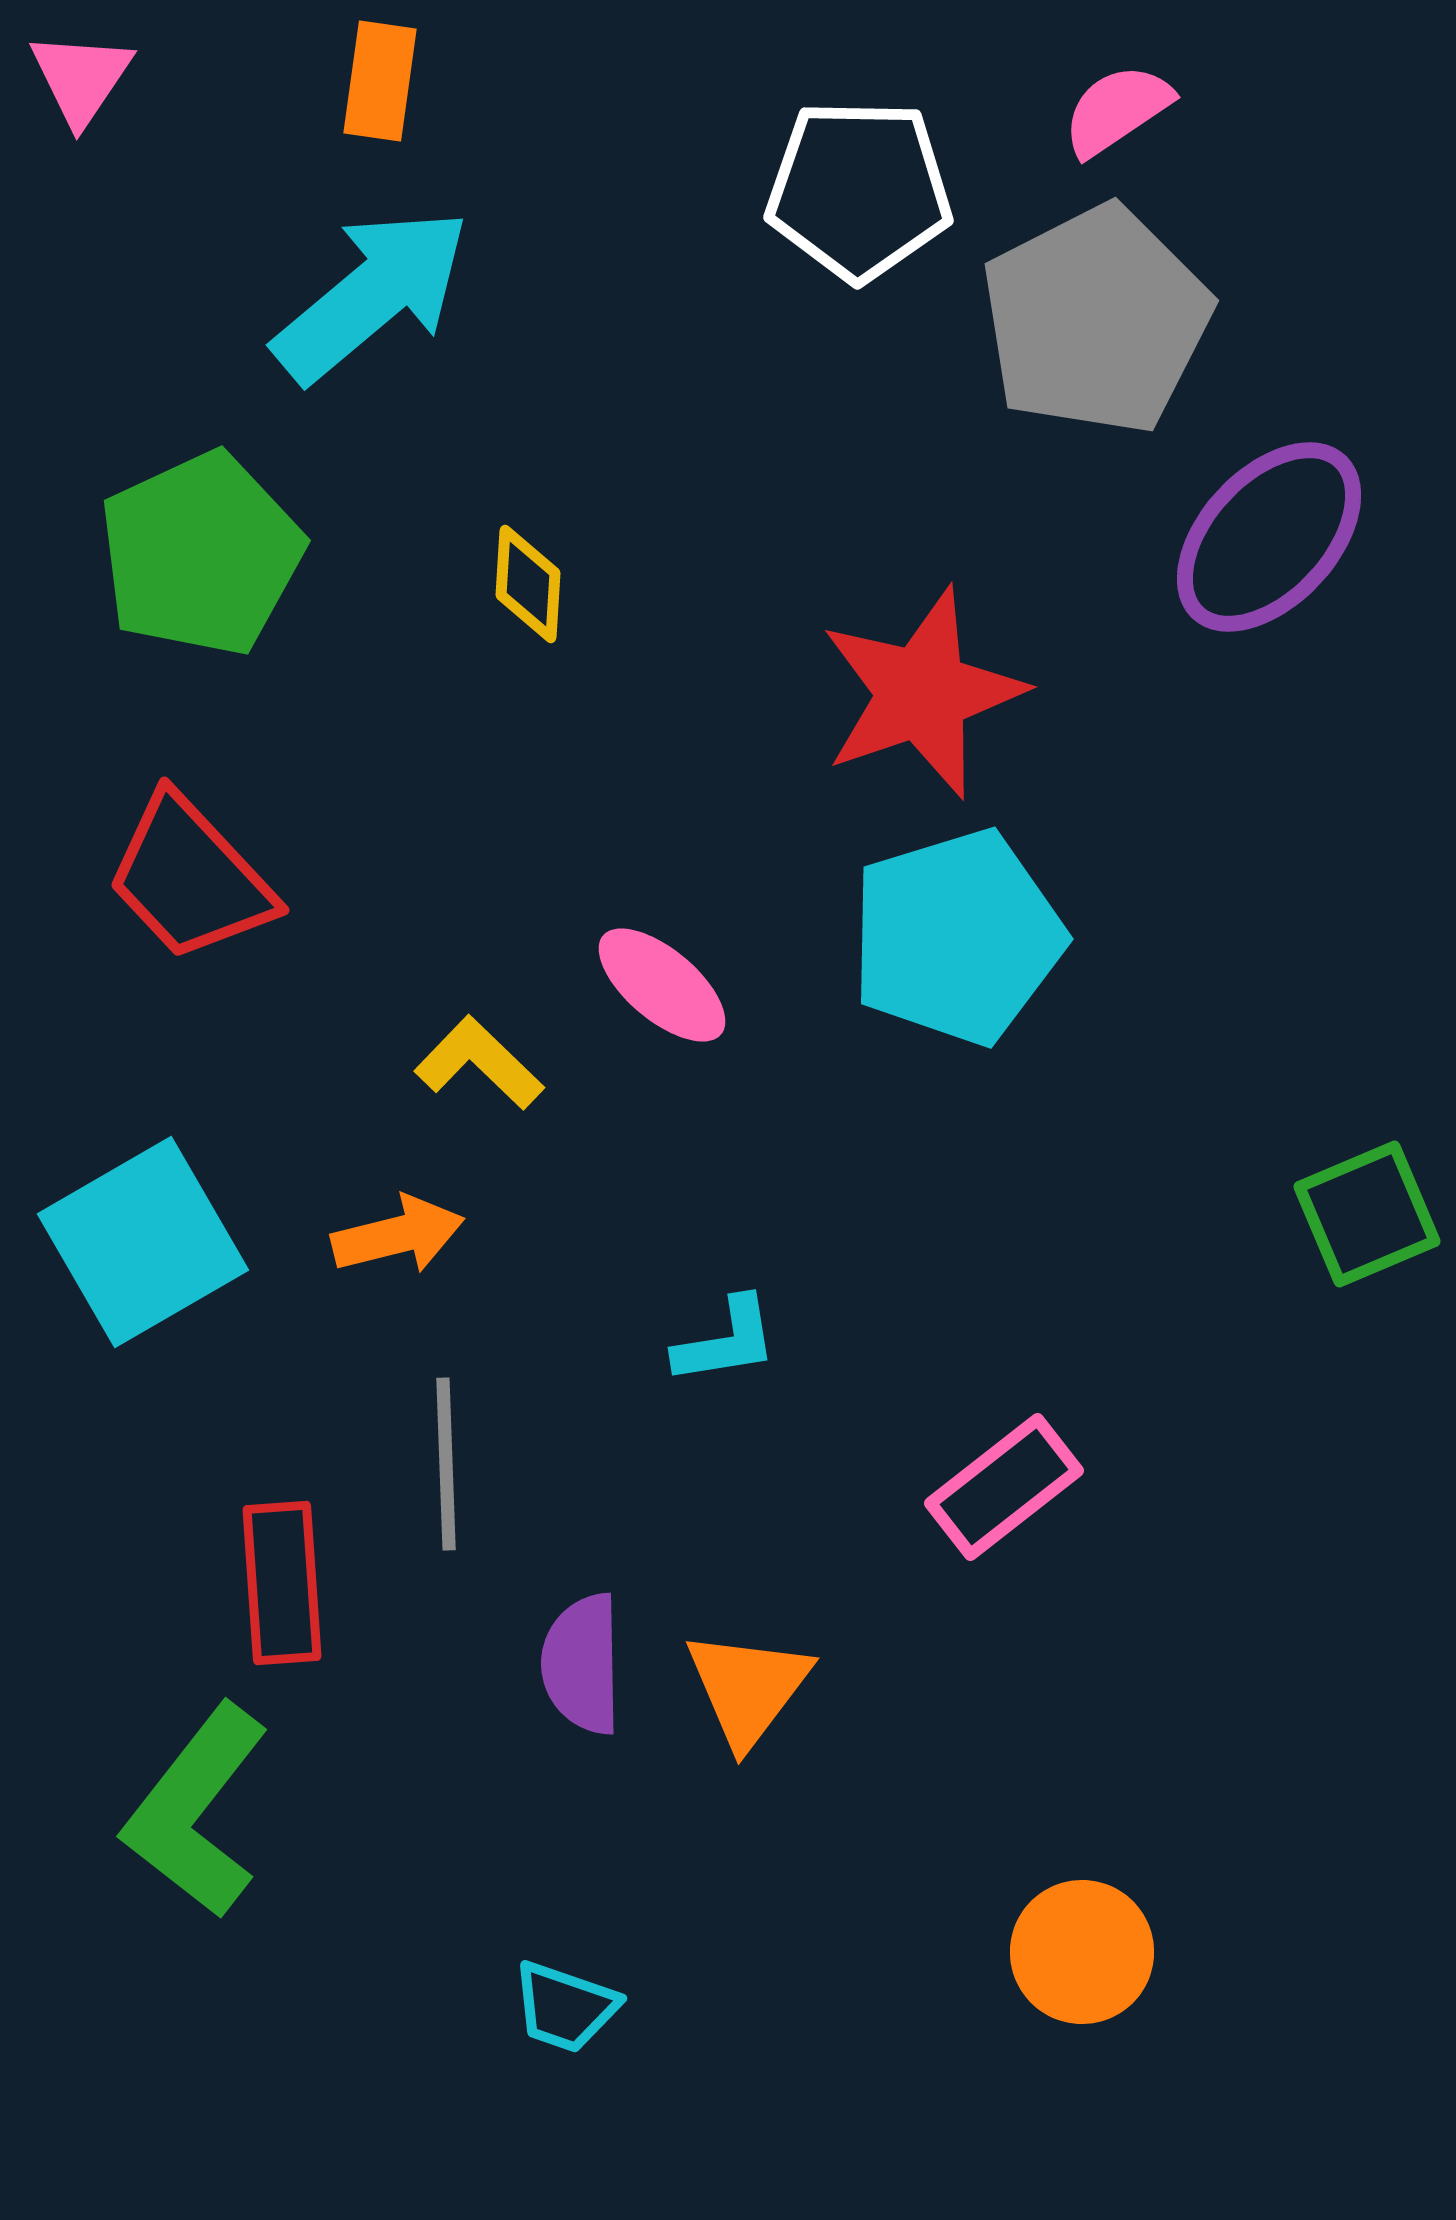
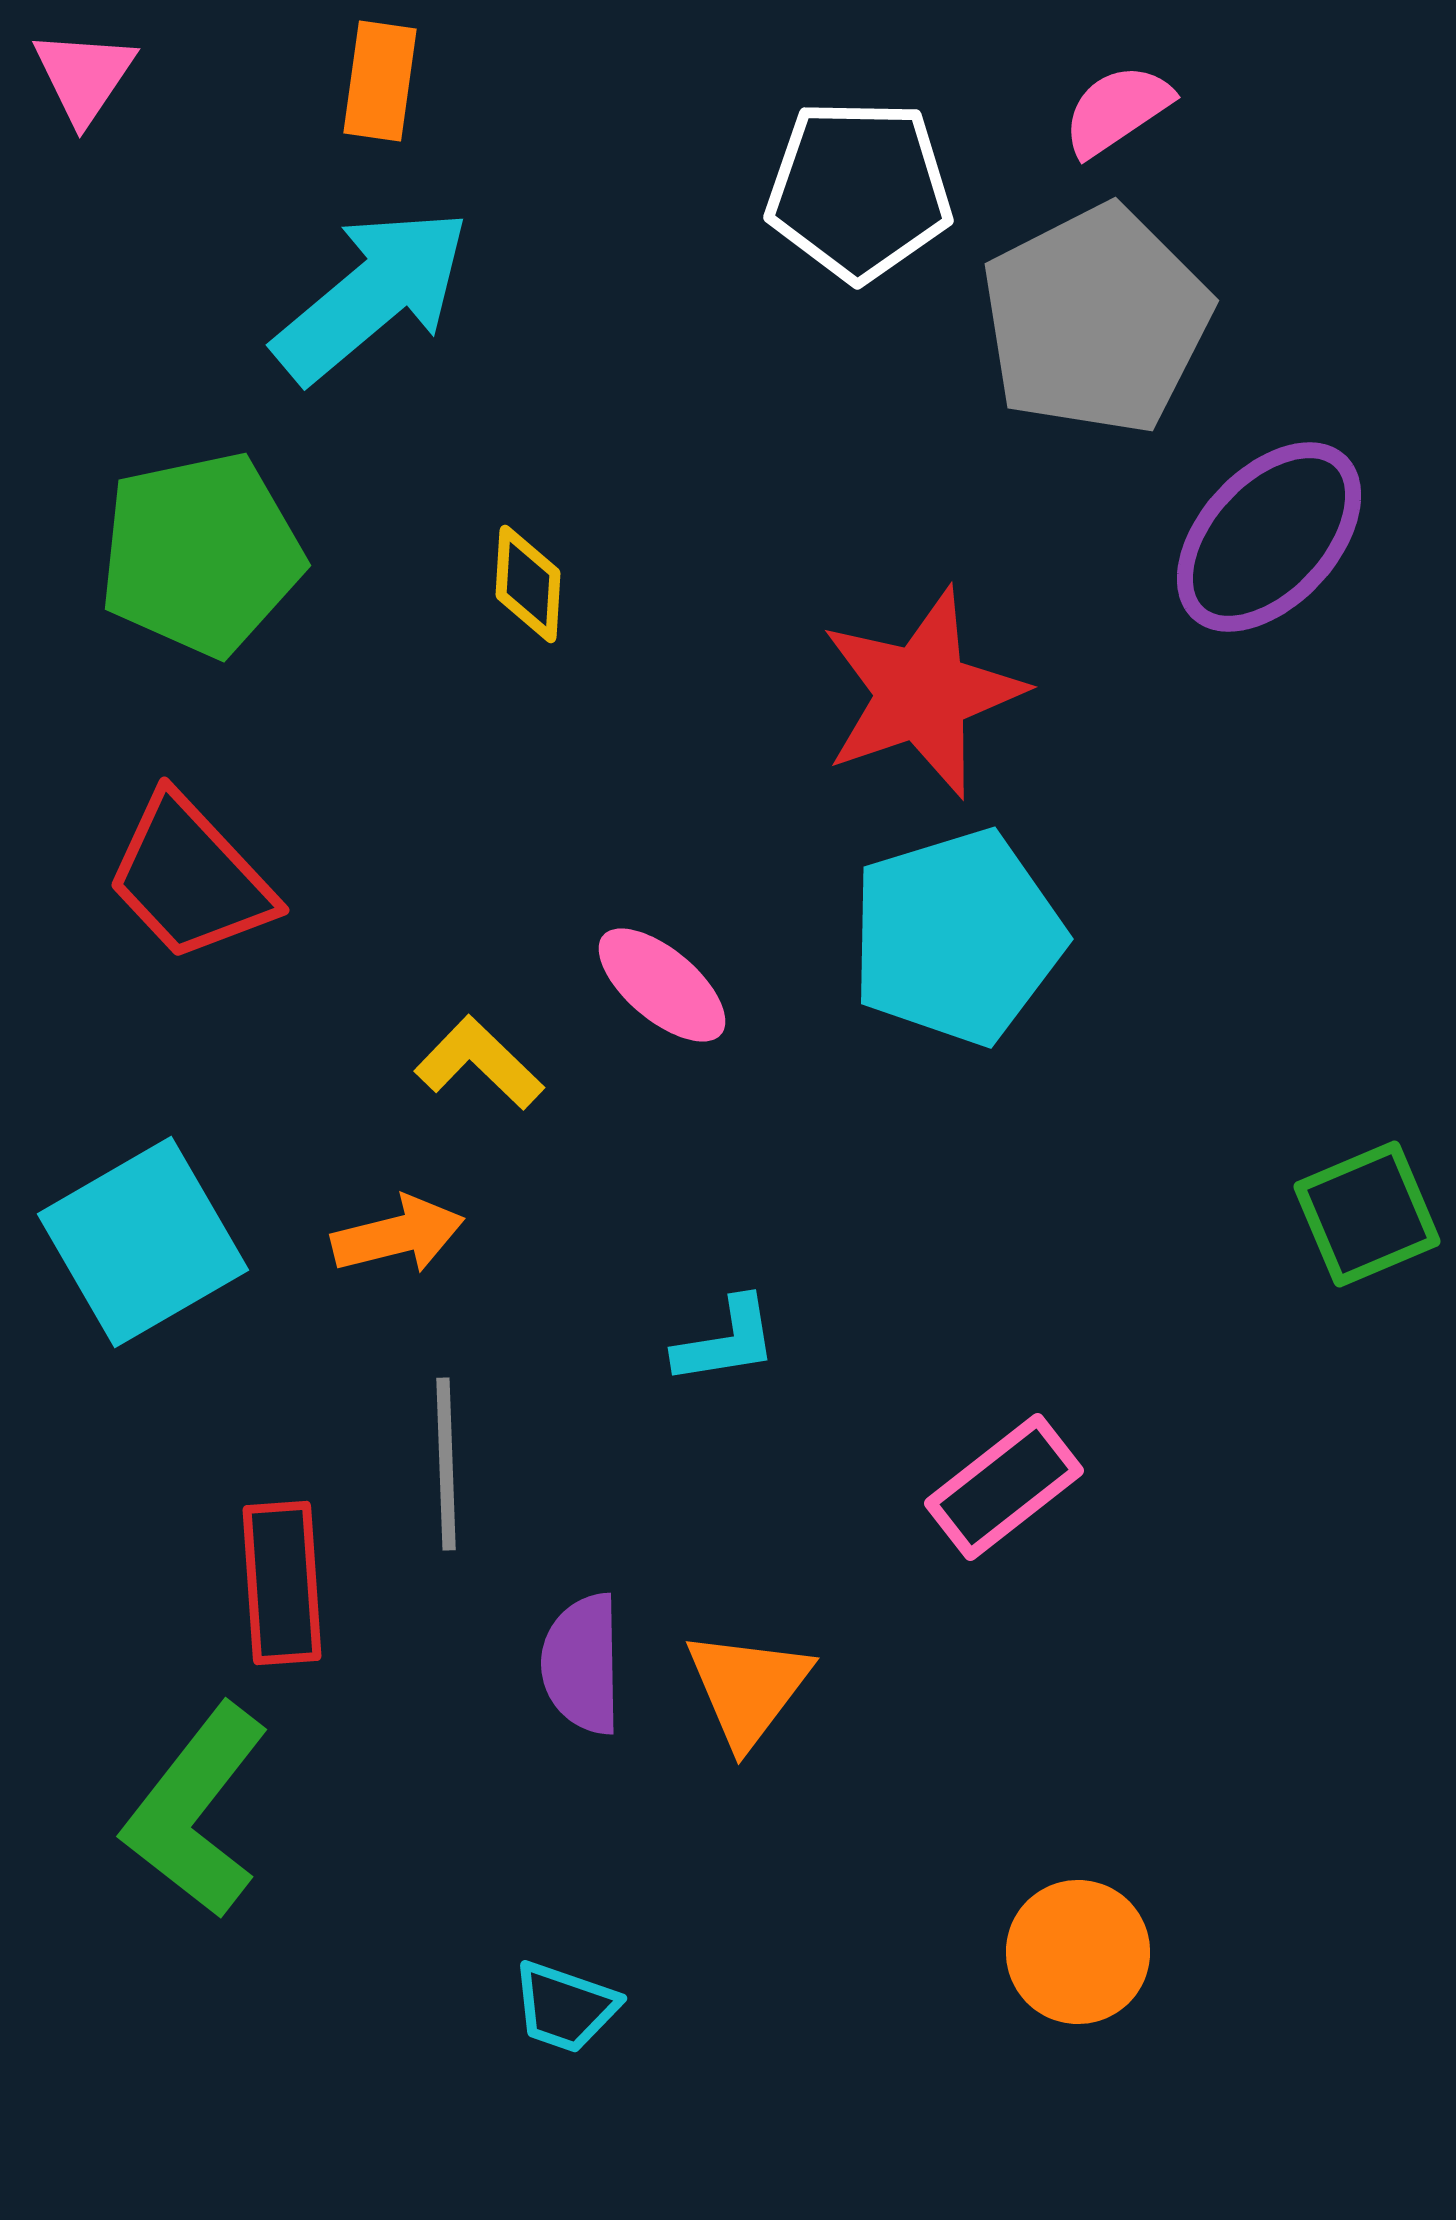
pink triangle: moved 3 px right, 2 px up
green pentagon: rotated 13 degrees clockwise
orange circle: moved 4 px left
